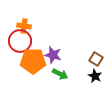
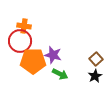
brown square: rotated 16 degrees clockwise
black star: rotated 16 degrees clockwise
